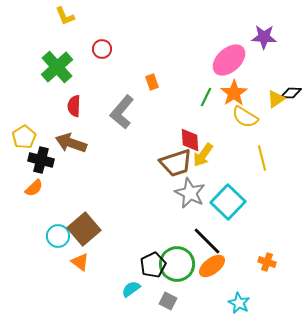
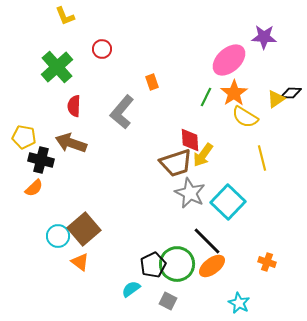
yellow pentagon: rotated 30 degrees counterclockwise
